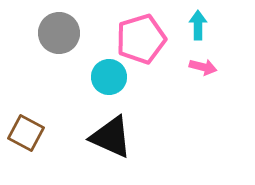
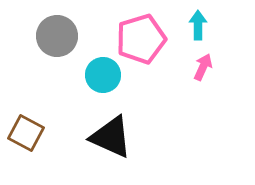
gray circle: moved 2 px left, 3 px down
pink arrow: rotated 80 degrees counterclockwise
cyan circle: moved 6 px left, 2 px up
